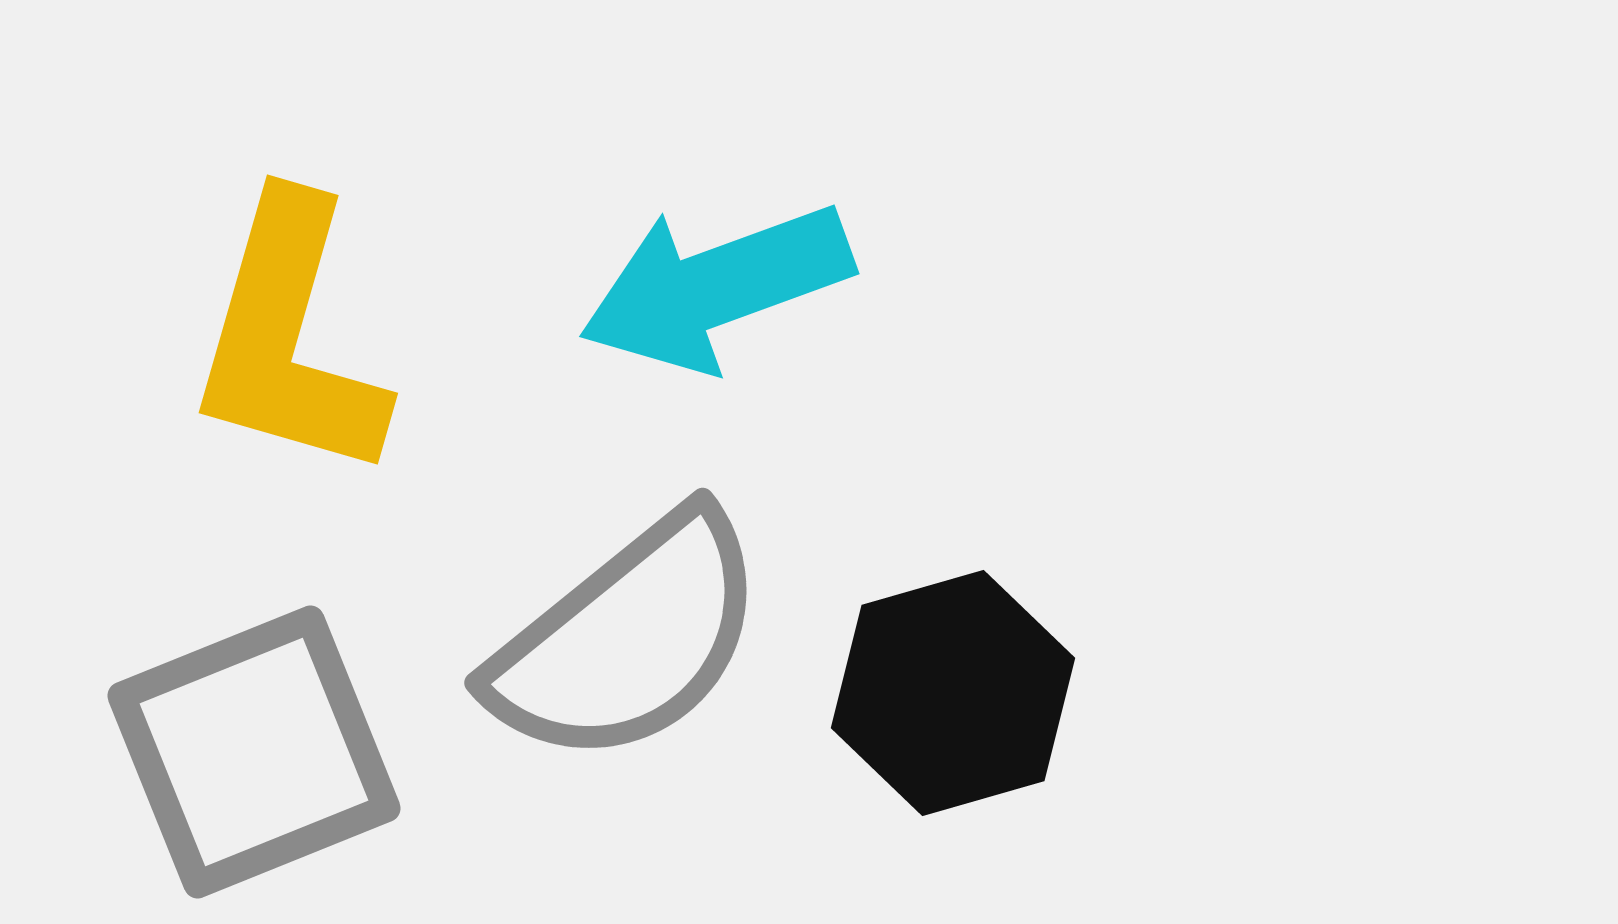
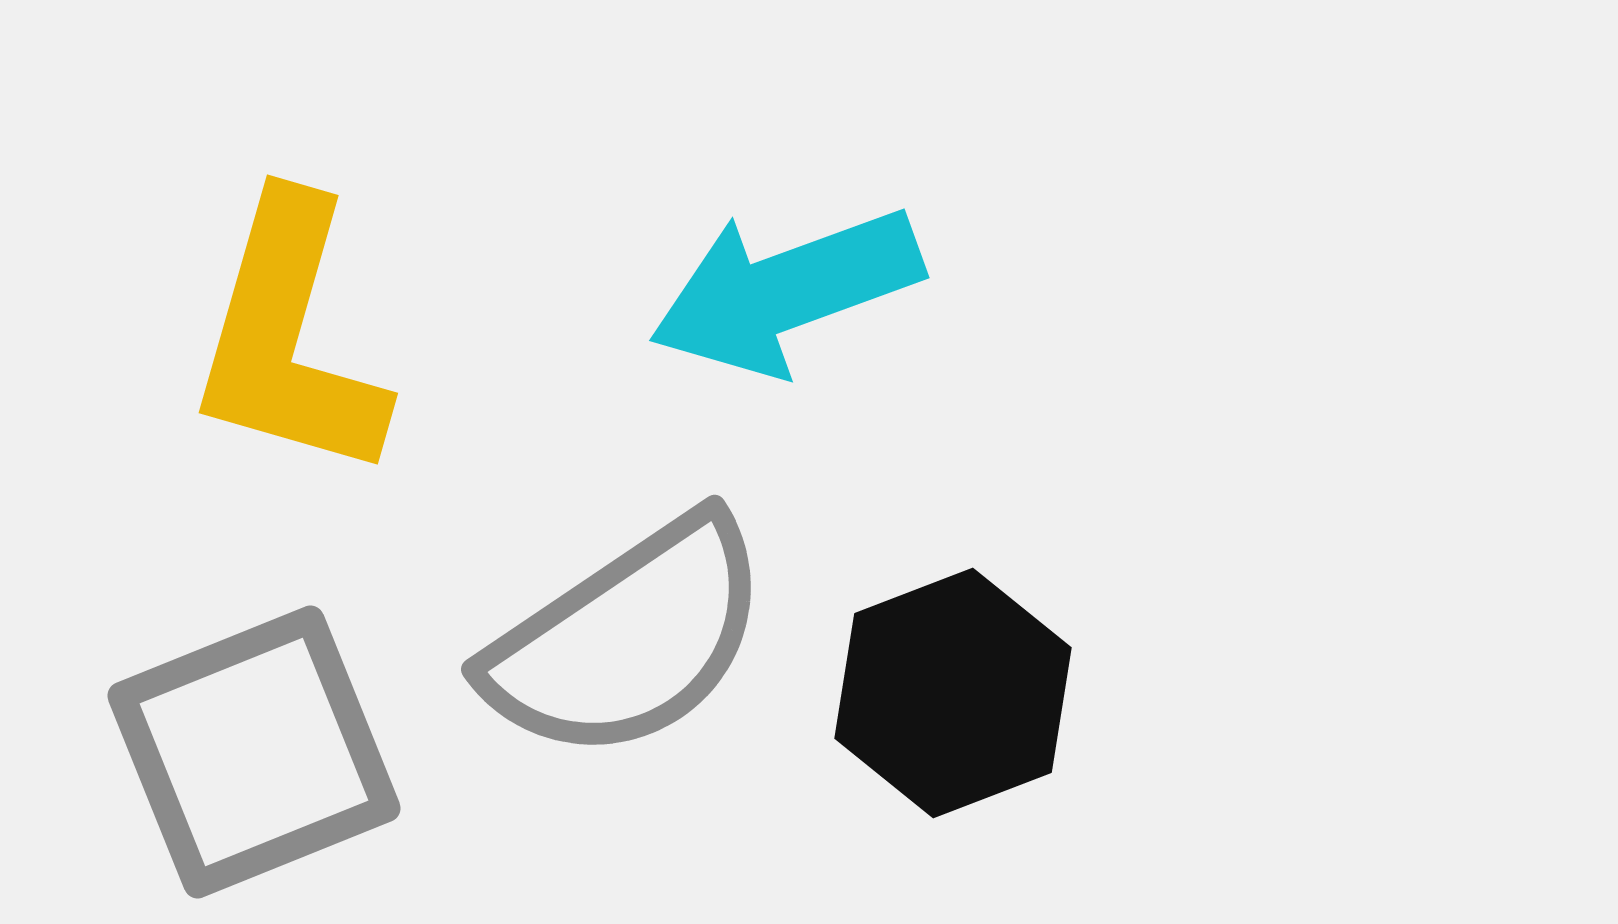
cyan arrow: moved 70 px right, 4 px down
gray semicircle: rotated 5 degrees clockwise
black hexagon: rotated 5 degrees counterclockwise
